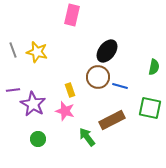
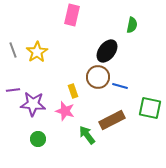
yellow star: rotated 25 degrees clockwise
green semicircle: moved 22 px left, 42 px up
yellow rectangle: moved 3 px right, 1 px down
purple star: rotated 25 degrees counterclockwise
green arrow: moved 2 px up
